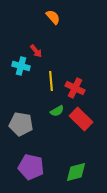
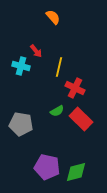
yellow line: moved 8 px right, 14 px up; rotated 18 degrees clockwise
purple pentagon: moved 16 px right
